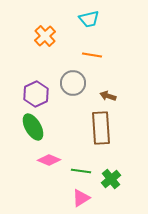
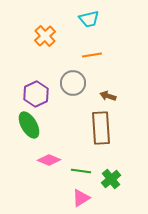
orange line: rotated 18 degrees counterclockwise
green ellipse: moved 4 px left, 2 px up
